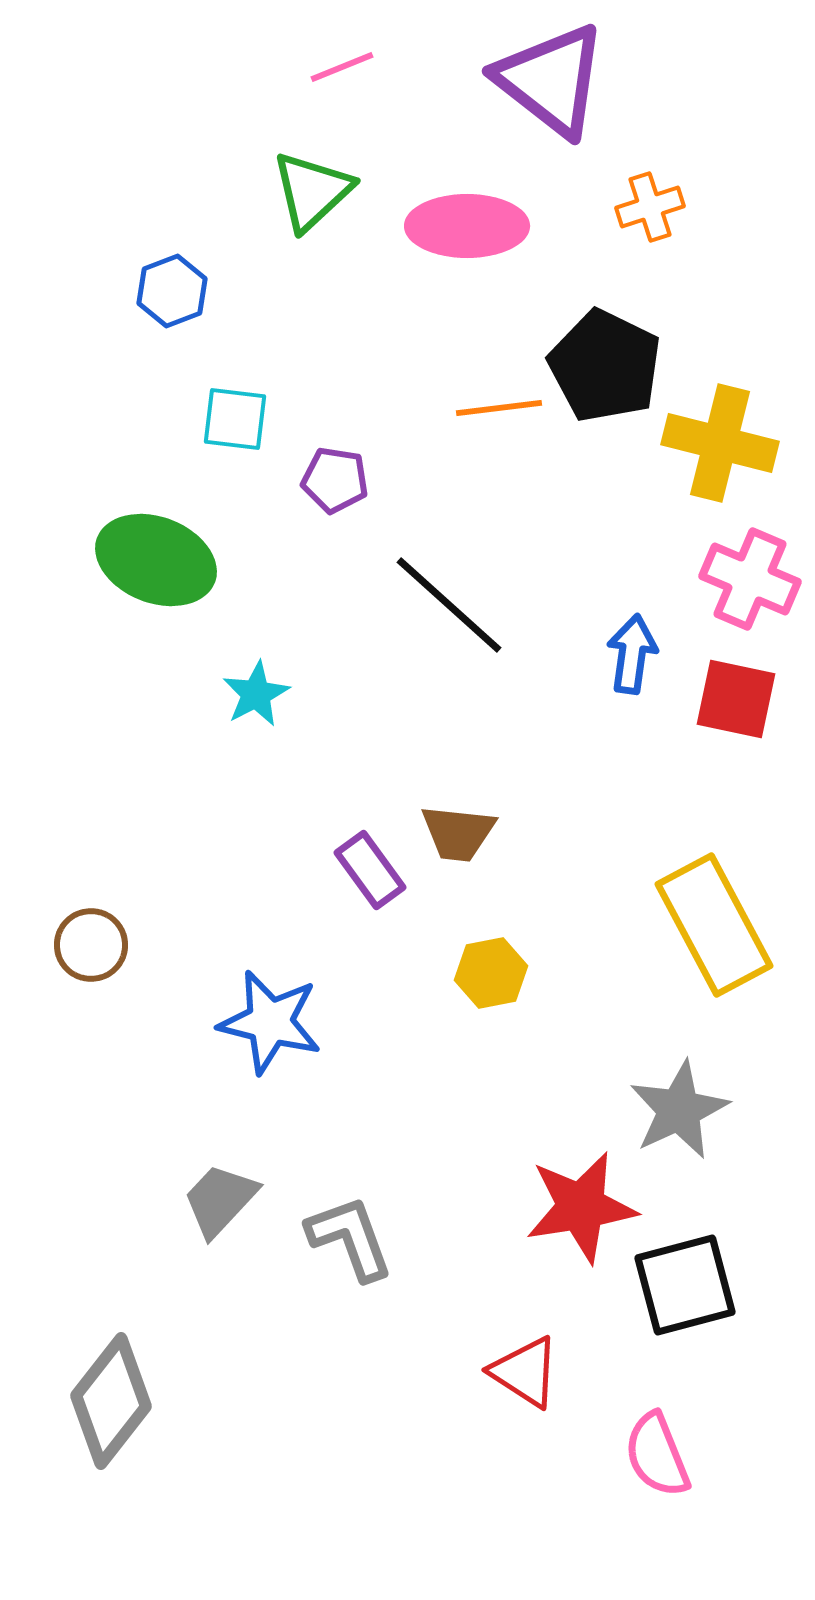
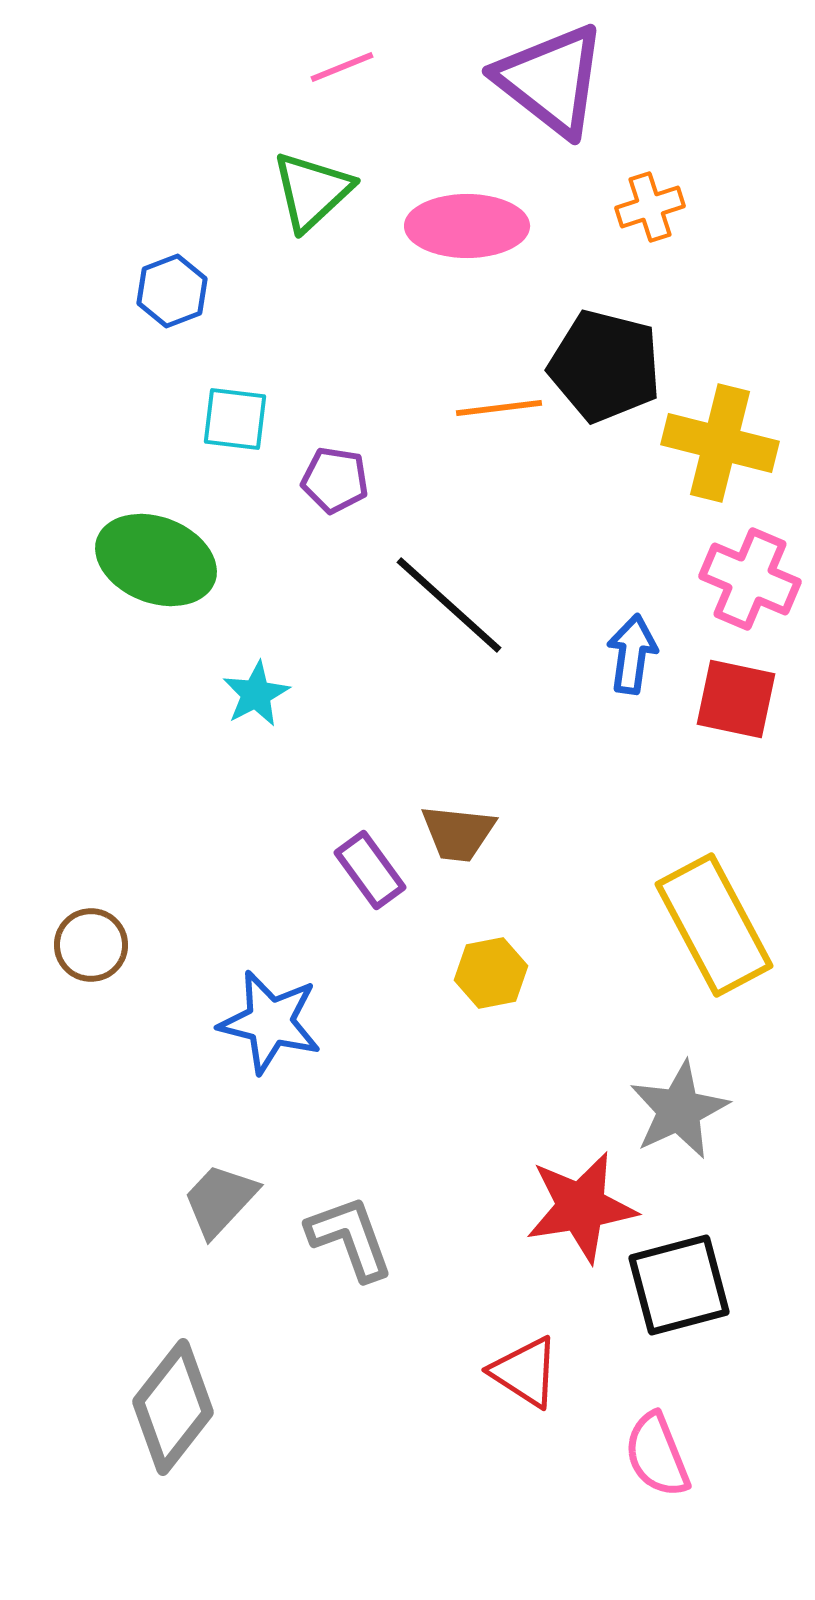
black pentagon: rotated 12 degrees counterclockwise
black square: moved 6 px left
gray diamond: moved 62 px right, 6 px down
